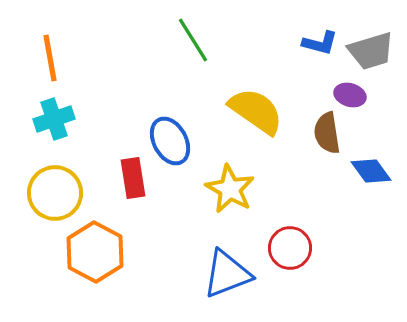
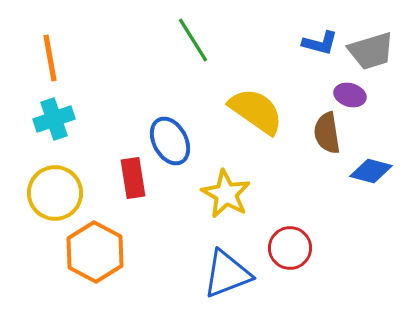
blue diamond: rotated 39 degrees counterclockwise
yellow star: moved 4 px left, 5 px down
